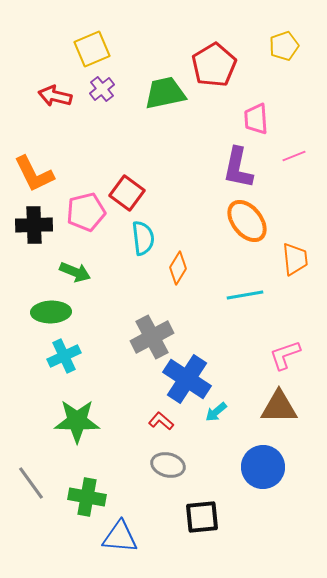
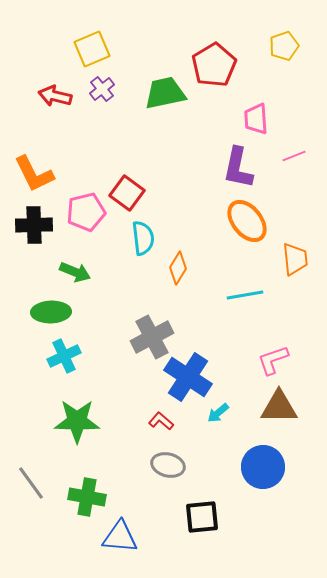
pink L-shape: moved 12 px left, 5 px down
blue cross: moved 1 px right, 2 px up
cyan arrow: moved 2 px right, 1 px down
